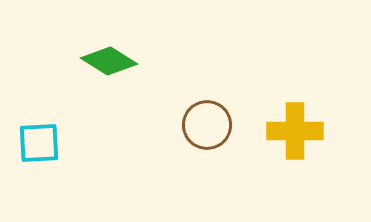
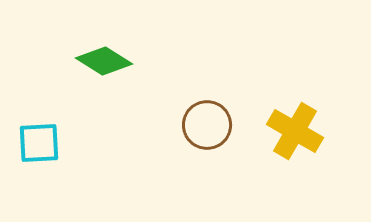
green diamond: moved 5 px left
yellow cross: rotated 30 degrees clockwise
